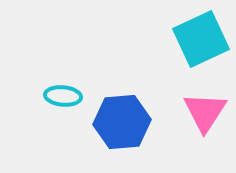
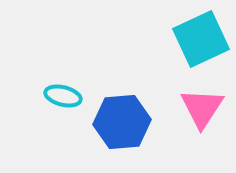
cyan ellipse: rotated 9 degrees clockwise
pink triangle: moved 3 px left, 4 px up
